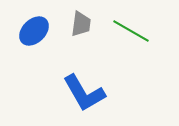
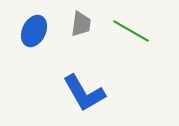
blue ellipse: rotated 20 degrees counterclockwise
